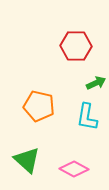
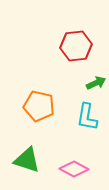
red hexagon: rotated 8 degrees counterclockwise
green triangle: rotated 24 degrees counterclockwise
